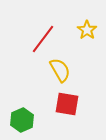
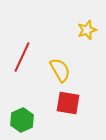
yellow star: rotated 18 degrees clockwise
red line: moved 21 px left, 18 px down; rotated 12 degrees counterclockwise
red square: moved 1 px right, 1 px up
